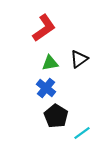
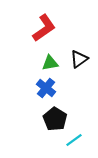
black pentagon: moved 1 px left, 3 px down
cyan line: moved 8 px left, 7 px down
